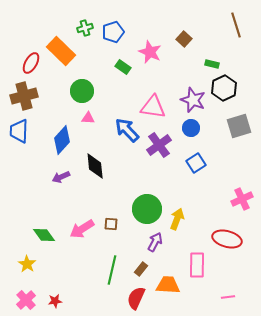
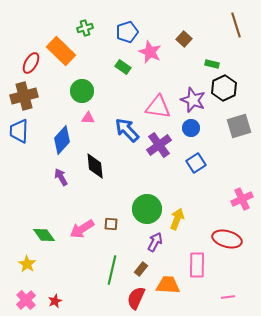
blue pentagon at (113, 32): moved 14 px right
pink triangle at (153, 107): moved 5 px right
purple arrow at (61, 177): rotated 84 degrees clockwise
red star at (55, 301): rotated 16 degrees counterclockwise
